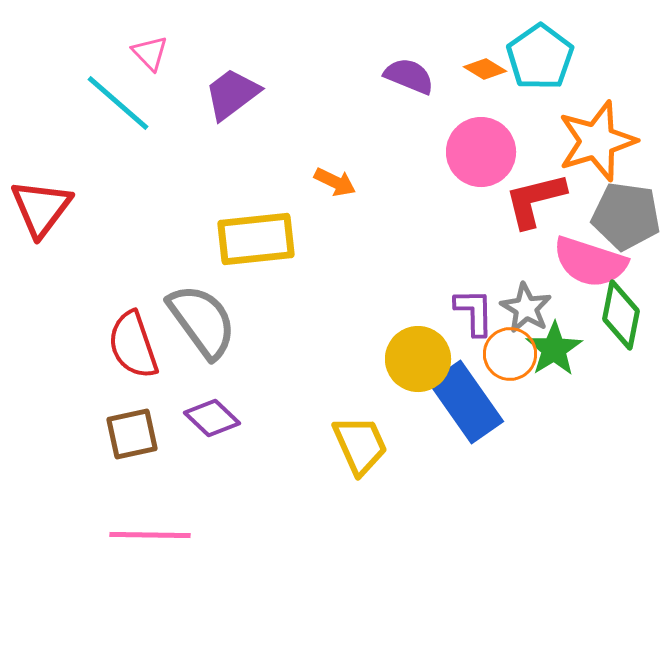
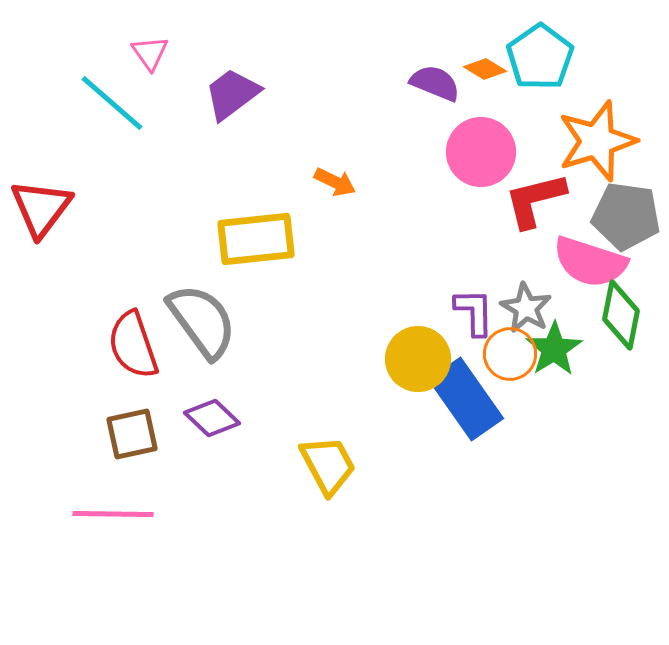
pink triangle: rotated 9 degrees clockwise
purple semicircle: moved 26 px right, 7 px down
cyan line: moved 6 px left
blue rectangle: moved 3 px up
yellow trapezoid: moved 32 px left, 20 px down; rotated 4 degrees counterclockwise
pink line: moved 37 px left, 21 px up
